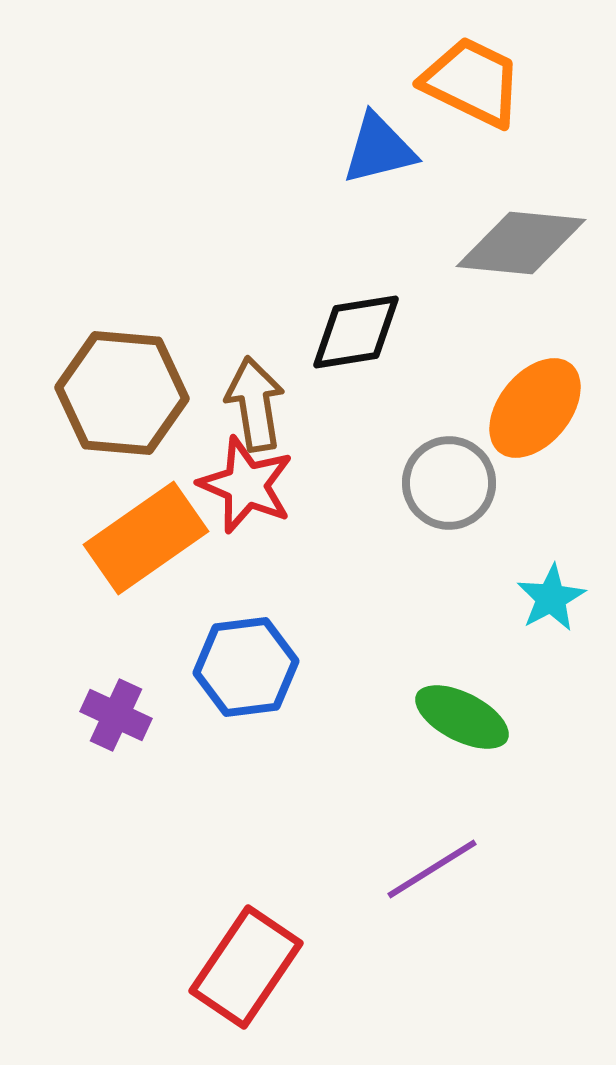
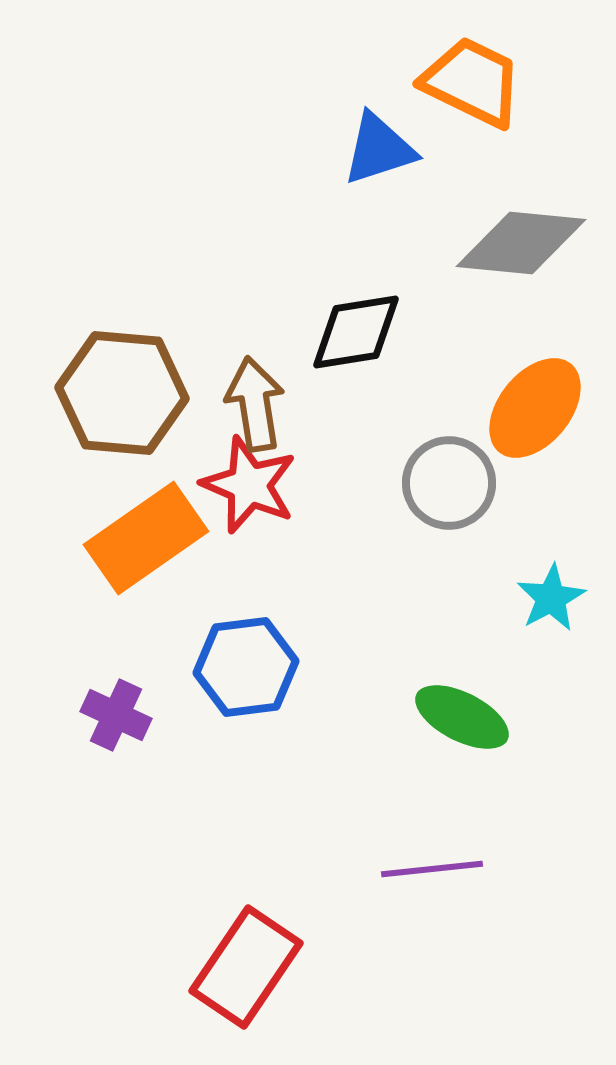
blue triangle: rotated 4 degrees counterclockwise
red star: moved 3 px right
purple line: rotated 26 degrees clockwise
